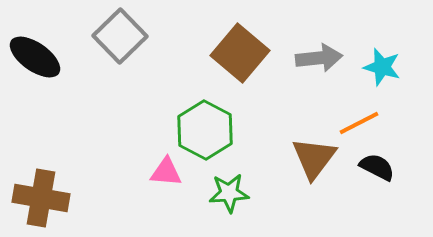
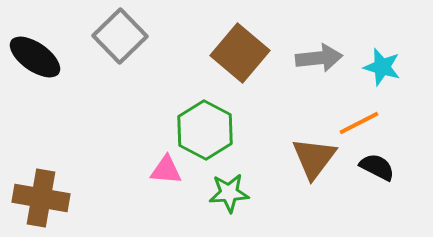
pink triangle: moved 2 px up
